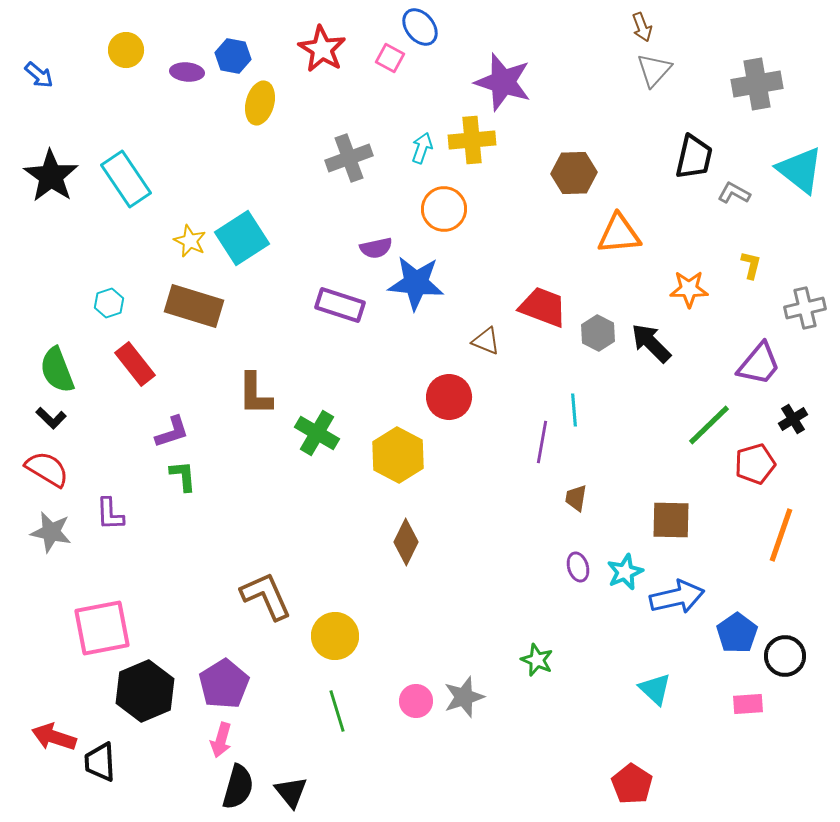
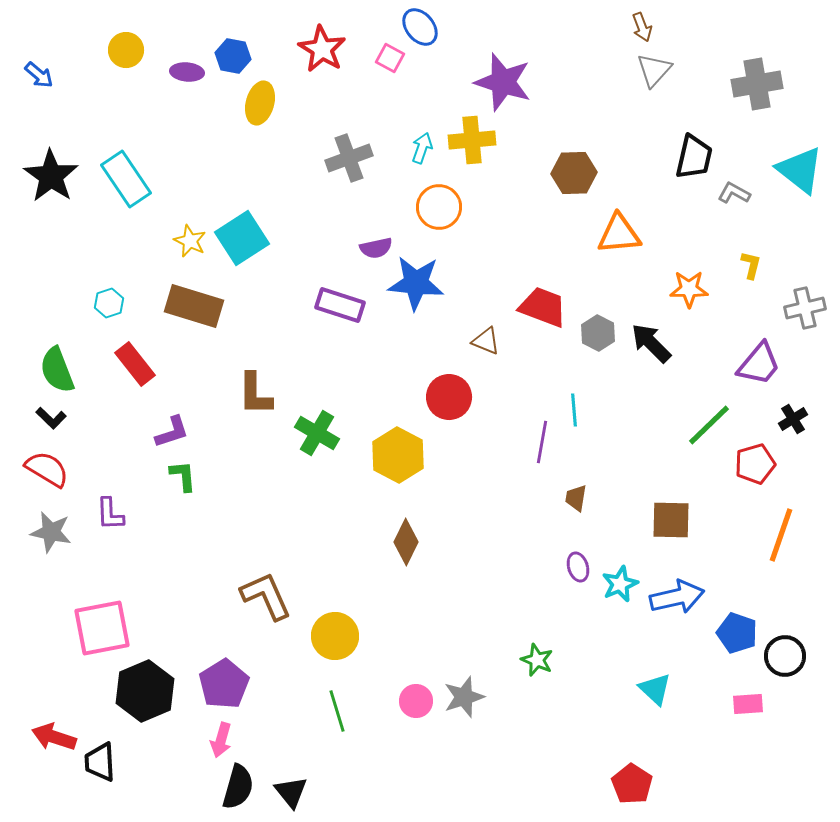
orange circle at (444, 209): moved 5 px left, 2 px up
cyan star at (625, 572): moved 5 px left, 12 px down
blue pentagon at (737, 633): rotated 18 degrees counterclockwise
